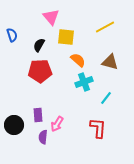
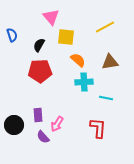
brown triangle: rotated 24 degrees counterclockwise
cyan cross: rotated 18 degrees clockwise
cyan line: rotated 64 degrees clockwise
purple semicircle: rotated 48 degrees counterclockwise
